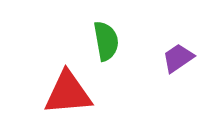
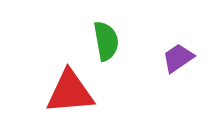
red triangle: moved 2 px right, 1 px up
